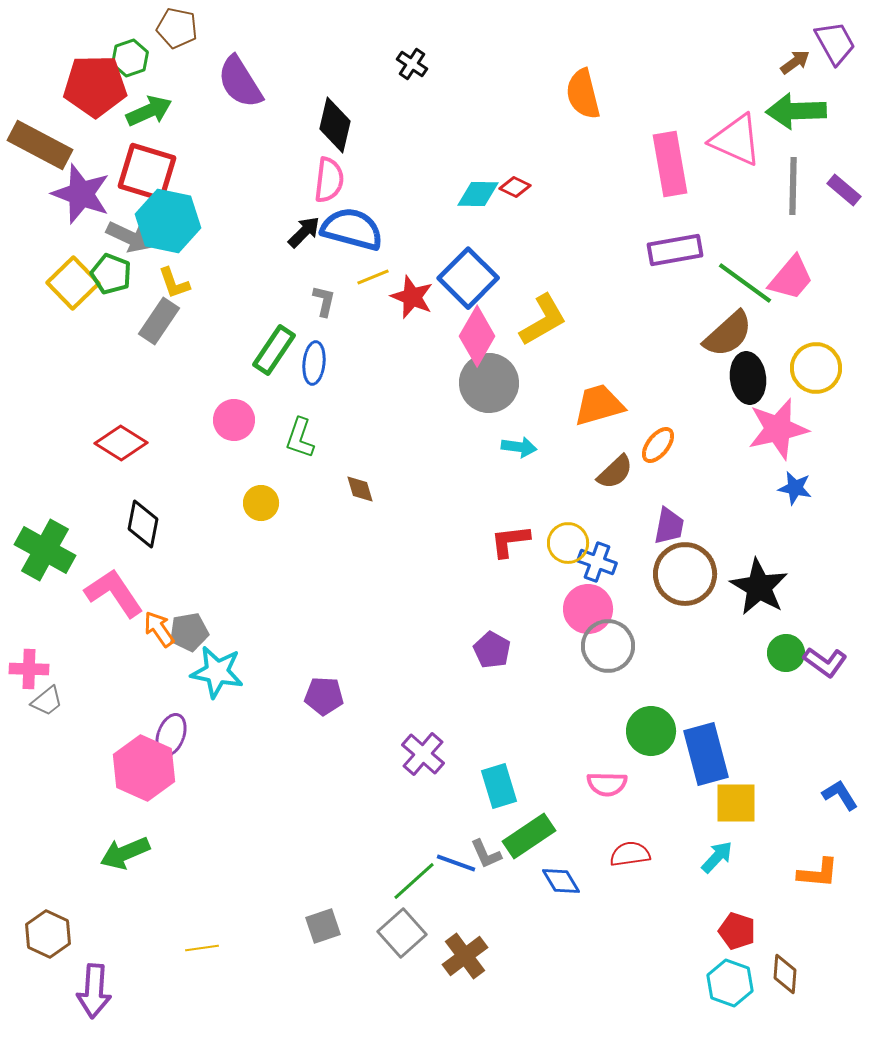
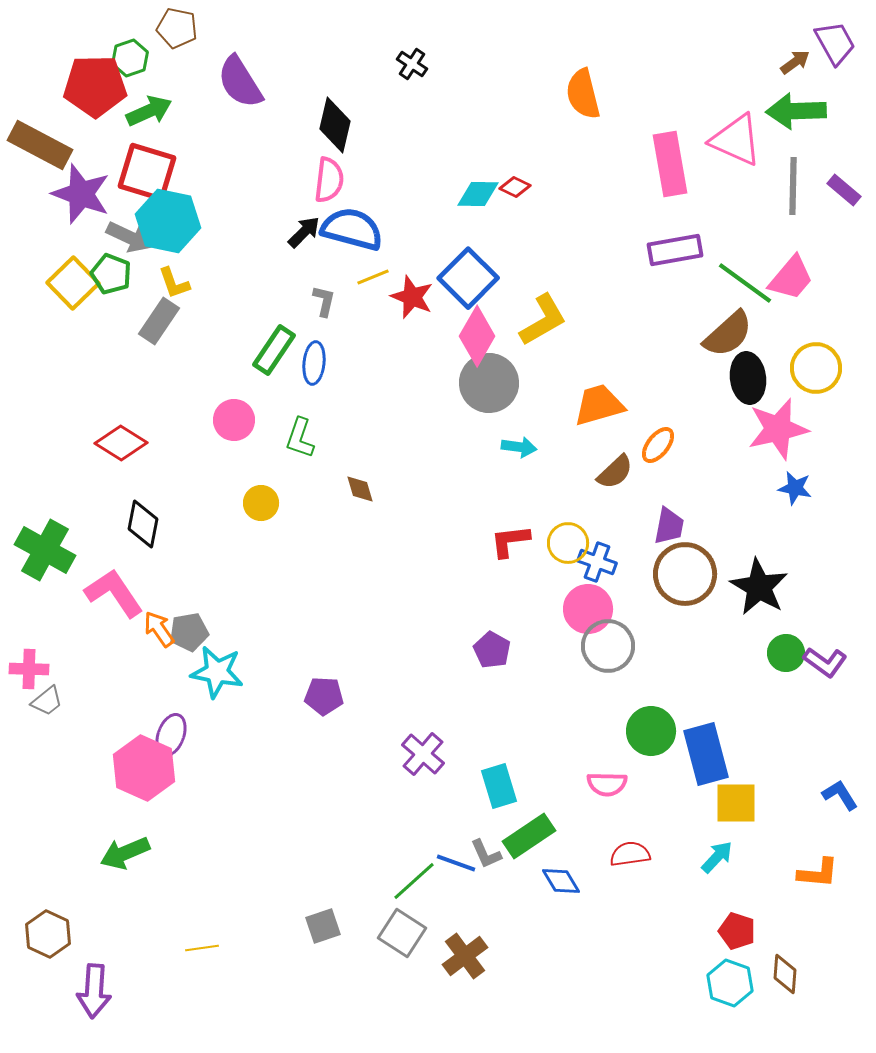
gray square at (402, 933): rotated 15 degrees counterclockwise
